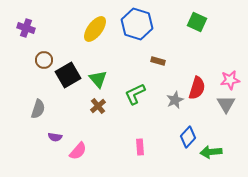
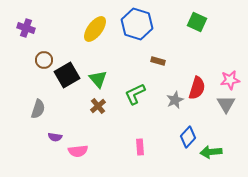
black square: moved 1 px left
pink semicircle: rotated 42 degrees clockwise
